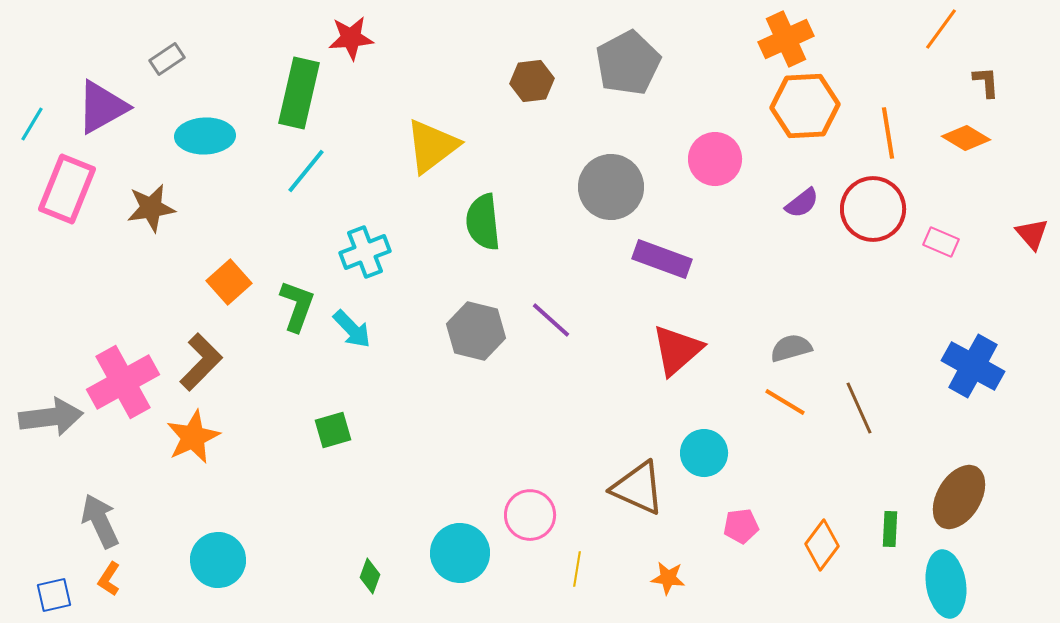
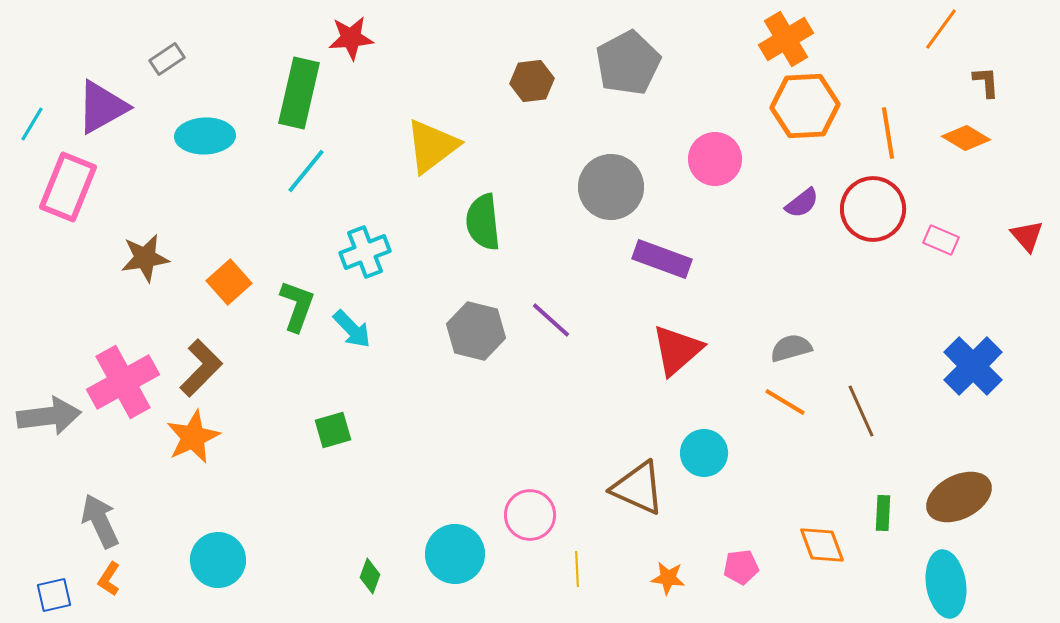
orange cross at (786, 39): rotated 6 degrees counterclockwise
pink rectangle at (67, 189): moved 1 px right, 2 px up
brown star at (151, 208): moved 6 px left, 50 px down
red triangle at (1032, 234): moved 5 px left, 2 px down
pink rectangle at (941, 242): moved 2 px up
brown L-shape at (201, 362): moved 6 px down
blue cross at (973, 366): rotated 16 degrees clockwise
brown line at (859, 408): moved 2 px right, 3 px down
gray arrow at (51, 417): moved 2 px left, 1 px up
brown ellipse at (959, 497): rotated 32 degrees clockwise
pink pentagon at (741, 526): moved 41 px down
green rectangle at (890, 529): moved 7 px left, 16 px up
orange diamond at (822, 545): rotated 57 degrees counterclockwise
cyan circle at (460, 553): moved 5 px left, 1 px down
yellow line at (577, 569): rotated 12 degrees counterclockwise
